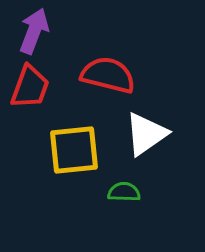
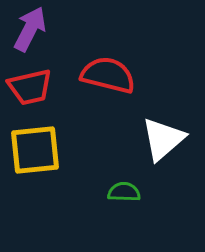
purple arrow: moved 4 px left, 2 px up; rotated 6 degrees clockwise
red trapezoid: rotated 57 degrees clockwise
white triangle: moved 17 px right, 5 px down; rotated 6 degrees counterclockwise
yellow square: moved 39 px left
